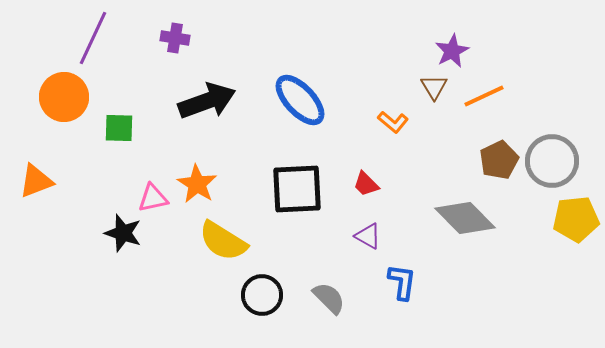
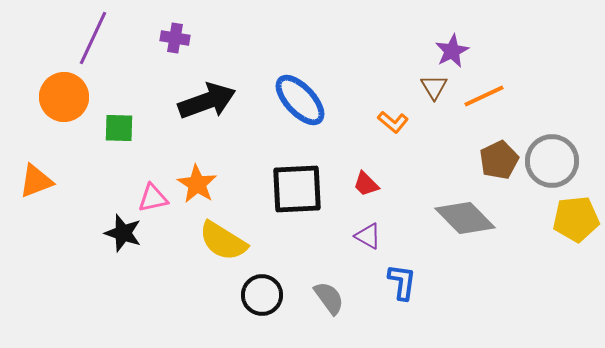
gray semicircle: rotated 9 degrees clockwise
